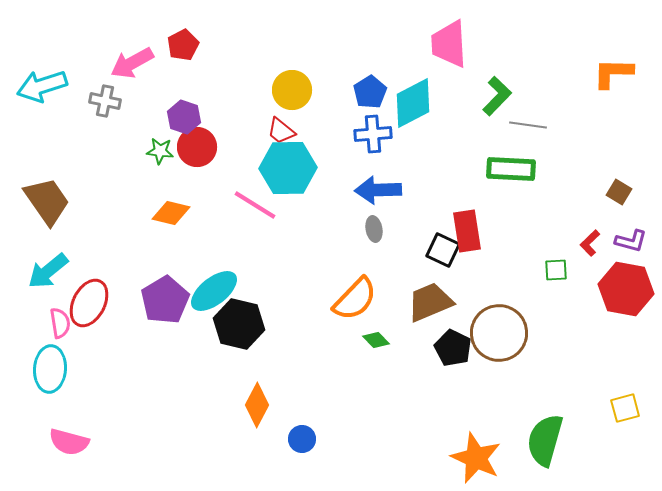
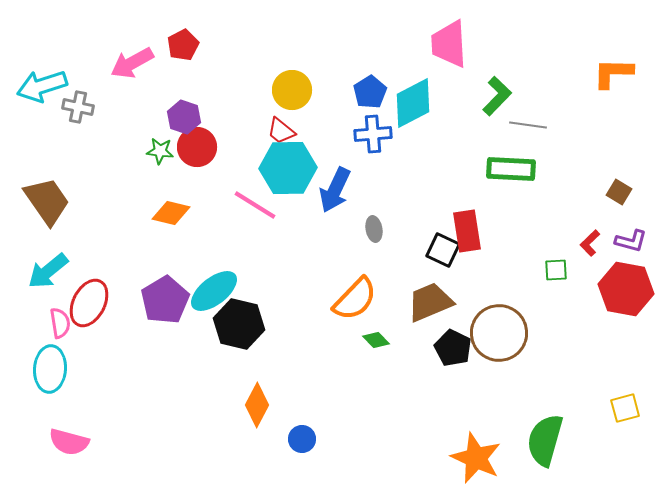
gray cross at (105, 101): moved 27 px left, 6 px down
blue arrow at (378, 190): moved 43 px left; rotated 63 degrees counterclockwise
